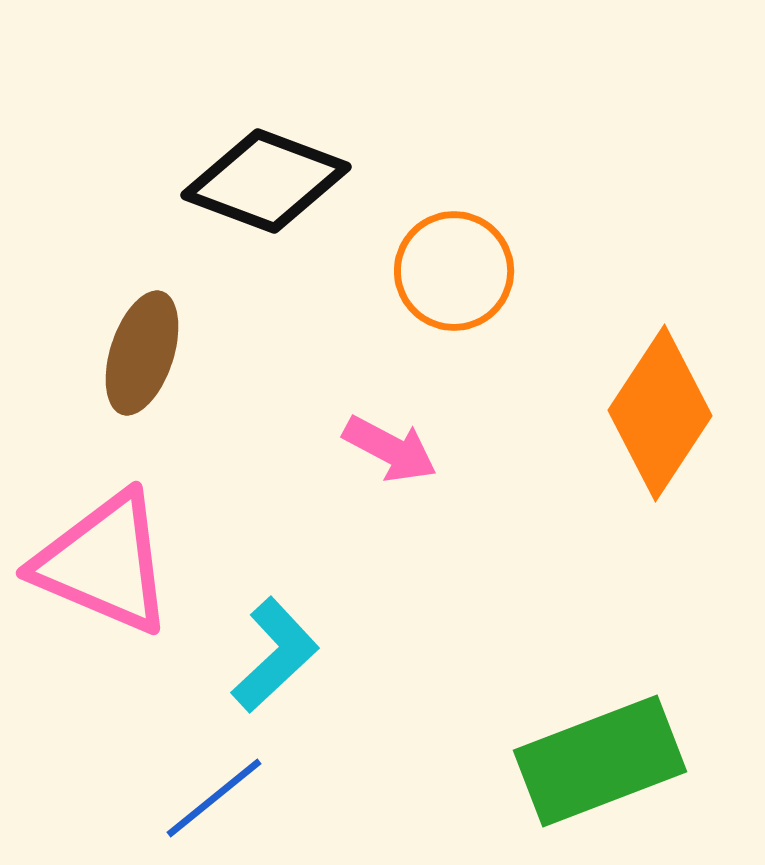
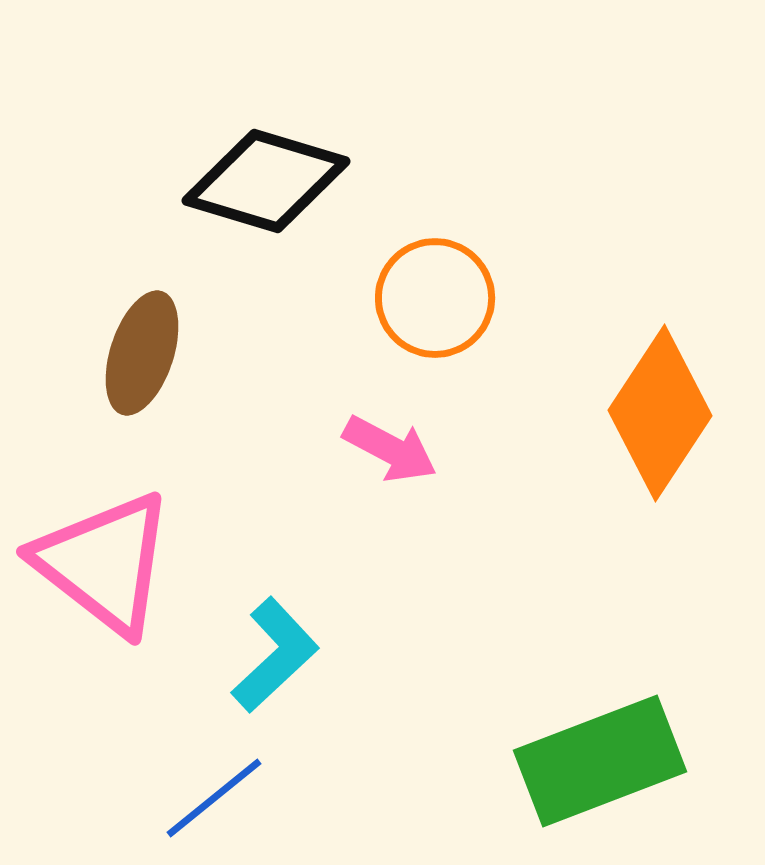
black diamond: rotated 4 degrees counterclockwise
orange circle: moved 19 px left, 27 px down
pink triangle: rotated 15 degrees clockwise
